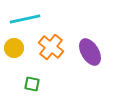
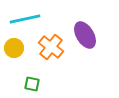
purple ellipse: moved 5 px left, 17 px up
